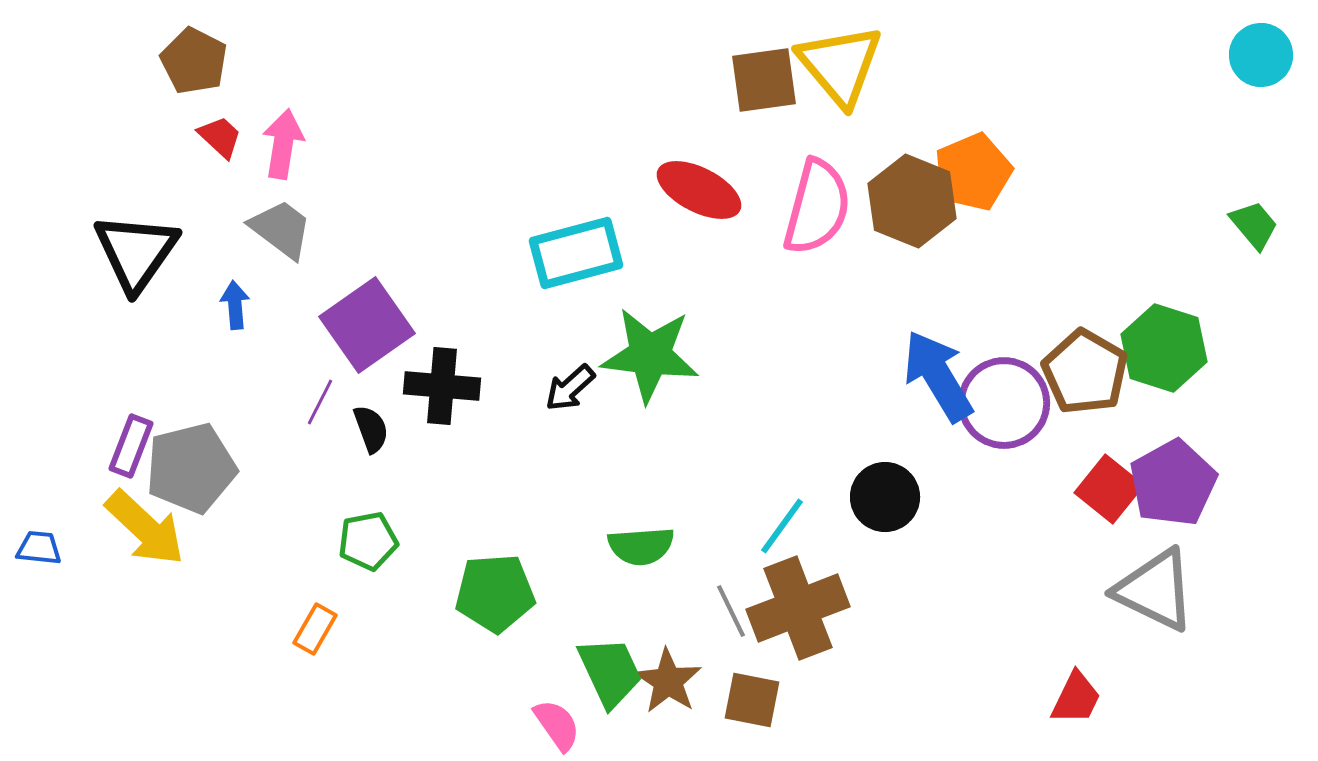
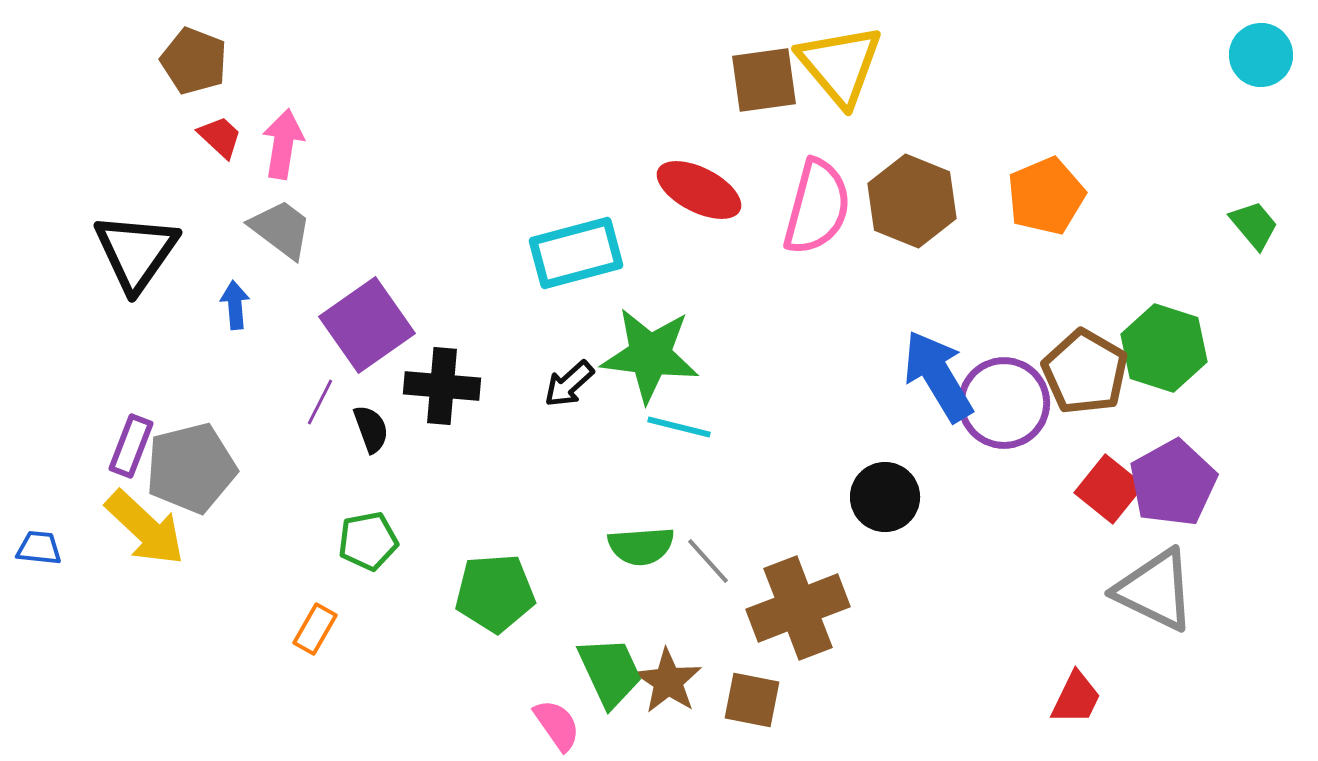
brown pentagon at (194, 61): rotated 6 degrees counterclockwise
orange pentagon at (973, 172): moved 73 px right, 24 px down
black arrow at (570, 388): moved 1 px left, 4 px up
cyan line at (782, 526): moved 103 px left, 99 px up; rotated 68 degrees clockwise
gray line at (731, 611): moved 23 px left, 50 px up; rotated 16 degrees counterclockwise
